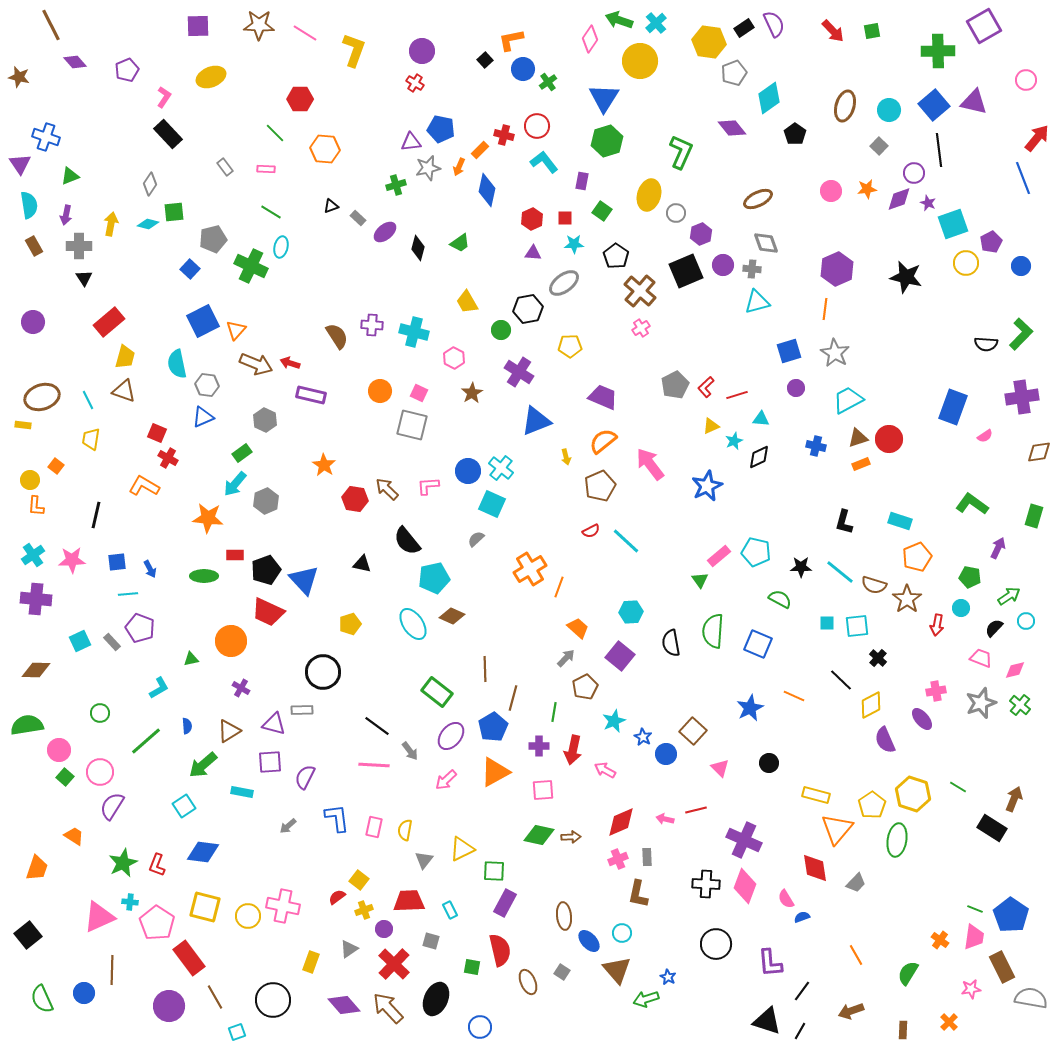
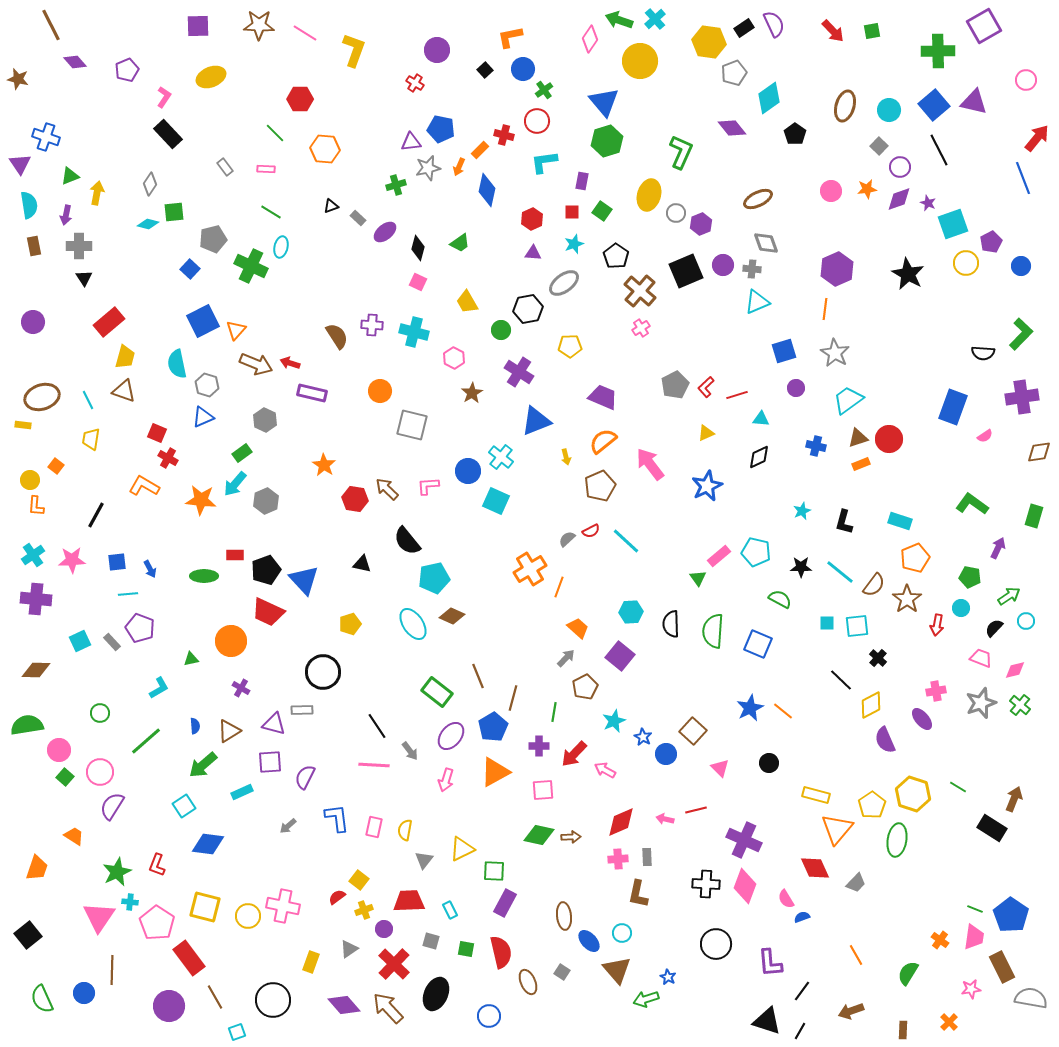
cyan cross at (656, 23): moved 1 px left, 4 px up
orange L-shape at (511, 40): moved 1 px left, 3 px up
purple circle at (422, 51): moved 15 px right, 1 px up
black square at (485, 60): moved 10 px down
brown star at (19, 77): moved 1 px left, 2 px down
green cross at (548, 82): moved 4 px left, 8 px down
blue triangle at (604, 98): moved 4 px down; rotated 12 degrees counterclockwise
red circle at (537, 126): moved 5 px up
black line at (939, 150): rotated 20 degrees counterclockwise
cyan L-shape at (544, 162): rotated 60 degrees counterclockwise
purple circle at (914, 173): moved 14 px left, 6 px up
red square at (565, 218): moved 7 px right, 6 px up
yellow arrow at (111, 224): moved 14 px left, 31 px up
purple hexagon at (701, 234): moved 10 px up
cyan star at (574, 244): rotated 18 degrees counterclockwise
brown rectangle at (34, 246): rotated 18 degrees clockwise
black star at (906, 277): moved 2 px right, 3 px up; rotated 16 degrees clockwise
cyan triangle at (757, 302): rotated 8 degrees counterclockwise
black semicircle at (986, 344): moved 3 px left, 9 px down
blue square at (789, 351): moved 5 px left
gray hexagon at (207, 385): rotated 10 degrees clockwise
pink square at (419, 393): moved 1 px left, 111 px up
purple rectangle at (311, 395): moved 1 px right, 2 px up
cyan trapezoid at (848, 400): rotated 8 degrees counterclockwise
yellow triangle at (711, 426): moved 5 px left, 7 px down
cyan star at (734, 441): moved 68 px right, 70 px down
cyan cross at (501, 468): moved 11 px up
cyan square at (492, 504): moved 4 px right, 3 px up
black line at (96, 515): rotated 16 degrees clockwise
orange star at (208, 518): moved 7 px left, 18 px up
gray semicircle at (476, 539): moved 91 px right
orange pentagon at (917, 557): moved 2 px left, 1 px down
green triangle at (700, 580): moved 2 px left, 2 px up
brown semicircle at (874, 585): rotated 70 degrees counterclockwise
black semicircle at (671, 643): moved 19 px up; rotated 8 degrees clockwise
brown line at (485, 669): moved 7 px left, 7 px down; rotated 20 degrees counterclockwise
orange line at (794, 696): moved 11 px left, 15 px down; rotated 15 degrees clockwise
blue semicircle at (187, 726): moved 8 px right
black line at (377, 726): rotated 20 degrees clockwise
red arrow at (573, 750): moved 1 px right, 4 px down; rotated 32 degrees clockwise
pink arrow at (446, 780): rotated 30 degrees counterclockwise
cyan rectangle at (242, 792): rotated 35 degrees counterclockwise
blue diamond at (203, 852): moved 5 px right, 8 px up
pink cross at (618, 859): rotated 18 degrees clockwise
green star at (123, 863): moved 6 px left, 9 px down
red diamond at (815, 868): rotated 16 degrees counterclockwise
pink triangle at (99, 917): rotated 32 degrees counterclockwise
red semicircle at (500, 950): moved 1 px right, 2 px down
green square at (472, 967): moved 6 px left, 18 px up
black ellipse at (436, 999): moved 5 px up
blue circle at (480, 1027): moved 9 px right, 11 px up
